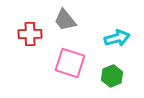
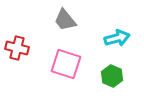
red cross: moved 13 px left, 14 px down; rotated 15 degrees clockwise
pink square: moved 4 px left, 1 px down
green hexagon: rotated 15 degrees counterclockwise
